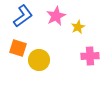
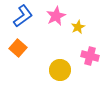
orange square: rotated 24 degrees clockwise
pink cross: rotated 18 degrees clockwise
yellow circle: moved 21 px right, 10 px down
